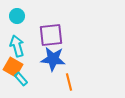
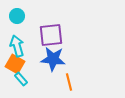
orange square: moved 2 px right, 3 px up
